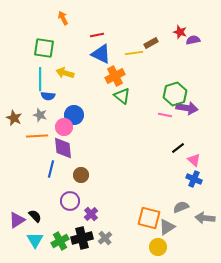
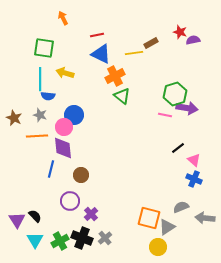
purple triangle: rotated 30 degrees counterclockwise
black cross: rotated 35 degrees clockwise
